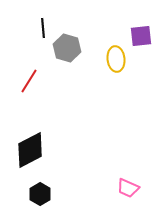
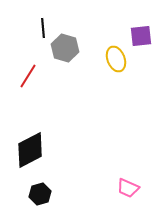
gray hexagon: moved 2 px left
yellow ellipse: rotated 15 degrees counterclockwise
red line: moved 1 px left, 5 px up
black hexagon: rotated 15 degrees clockwise
